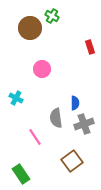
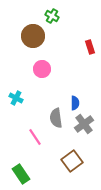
brown circle: moved 3 px right, 8 px down
gray cross: rotated 18 degrees counterclockwise
